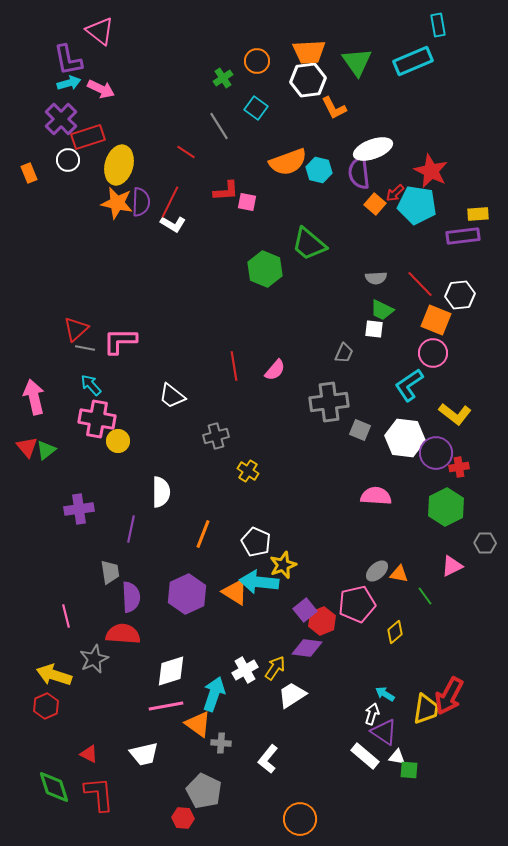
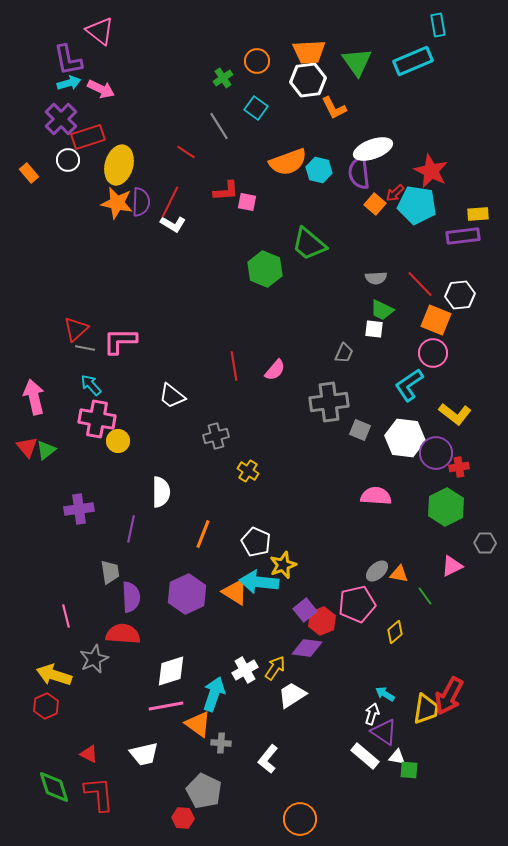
orange rectangle at (29, 173): rotated 18 degrees counterclockwise
